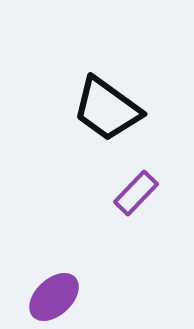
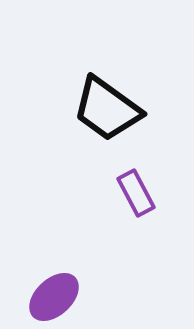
purple rectangle: rotated 72 degrees counterclockwise
